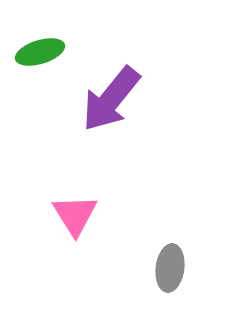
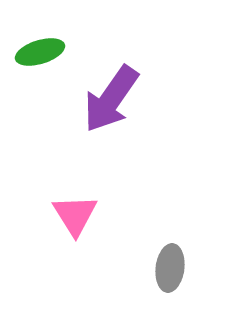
purple arrow: rotated 4 degrees counterclockwise
